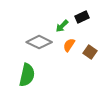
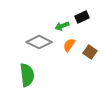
green arrow: rotated 24 degrees clockwise
green semicircle: rotated 20 degrees counterclockwise
